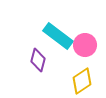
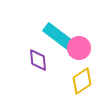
pink circle: moved 6 px left, 3 px down
purple diamond: rotated 20 degrees counterclockwise
